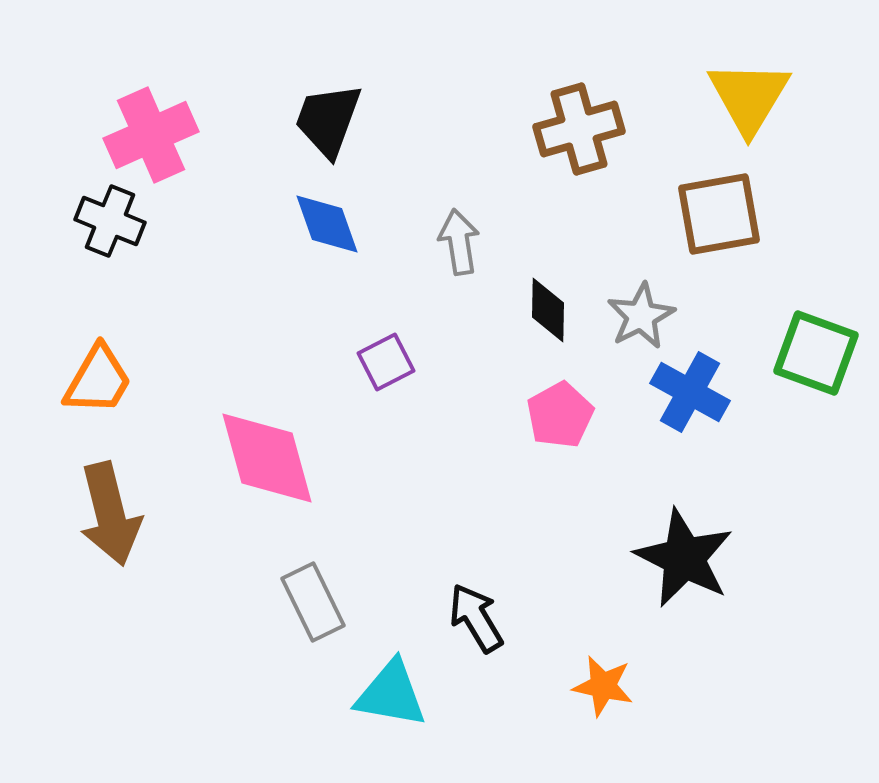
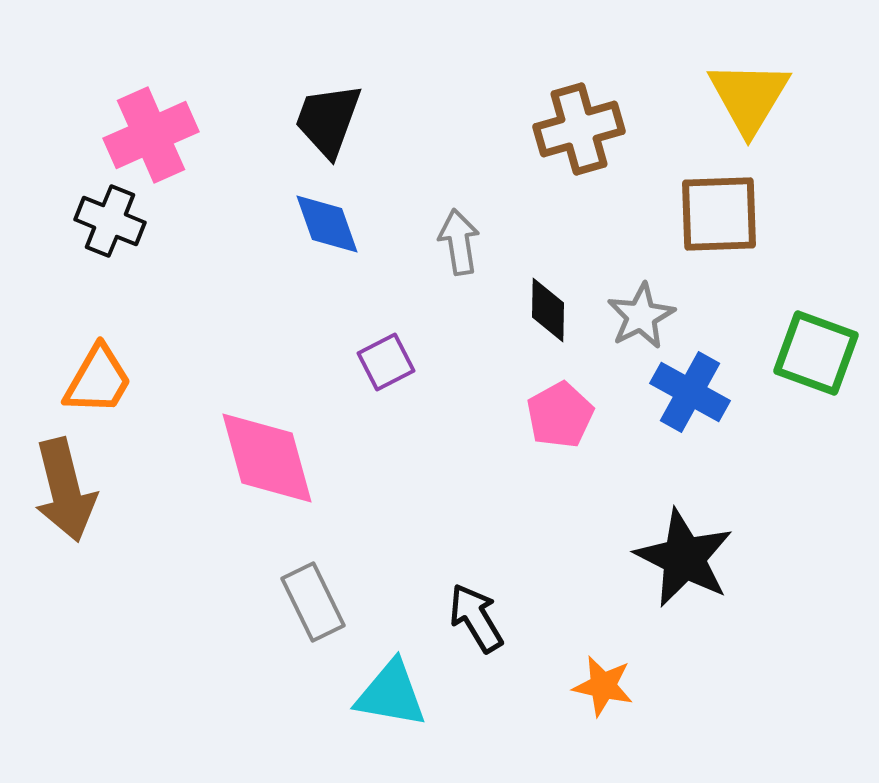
brown square: rotated 8 degrees clockwise
brown arrow: moved 45 px left, 24 px up
